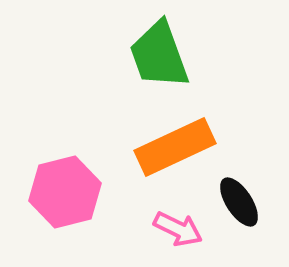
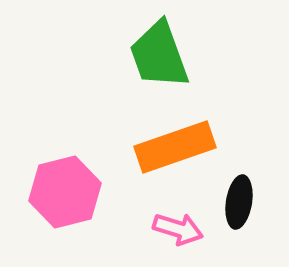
orange rectangle: rotated 6 degrees clockwise
black ellipse: rotated 42 degrees clockwise
pink arrow: rotated 9 degrees counterclockwise
